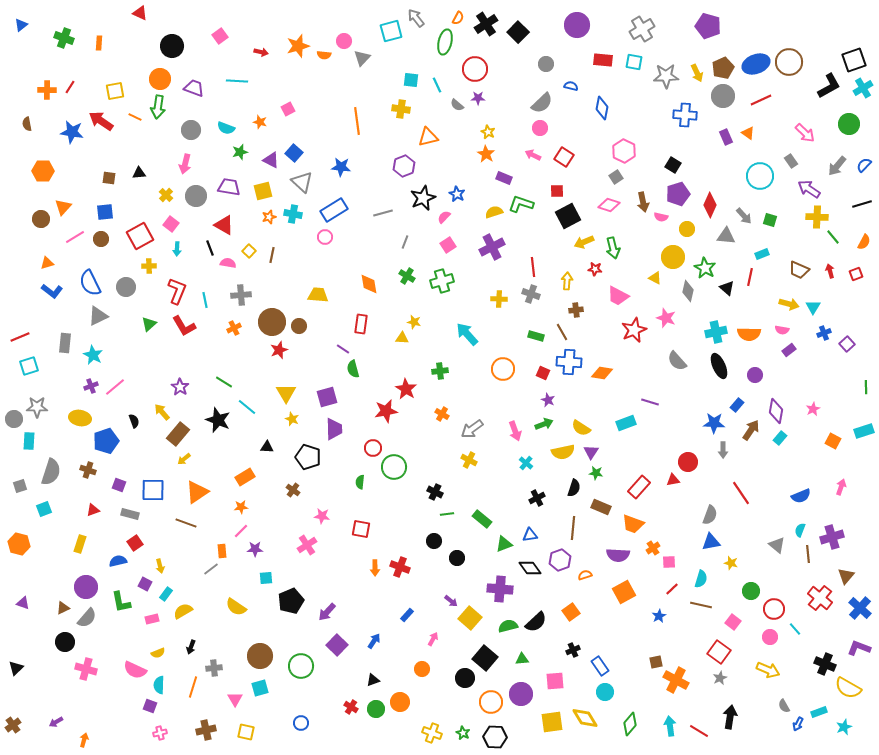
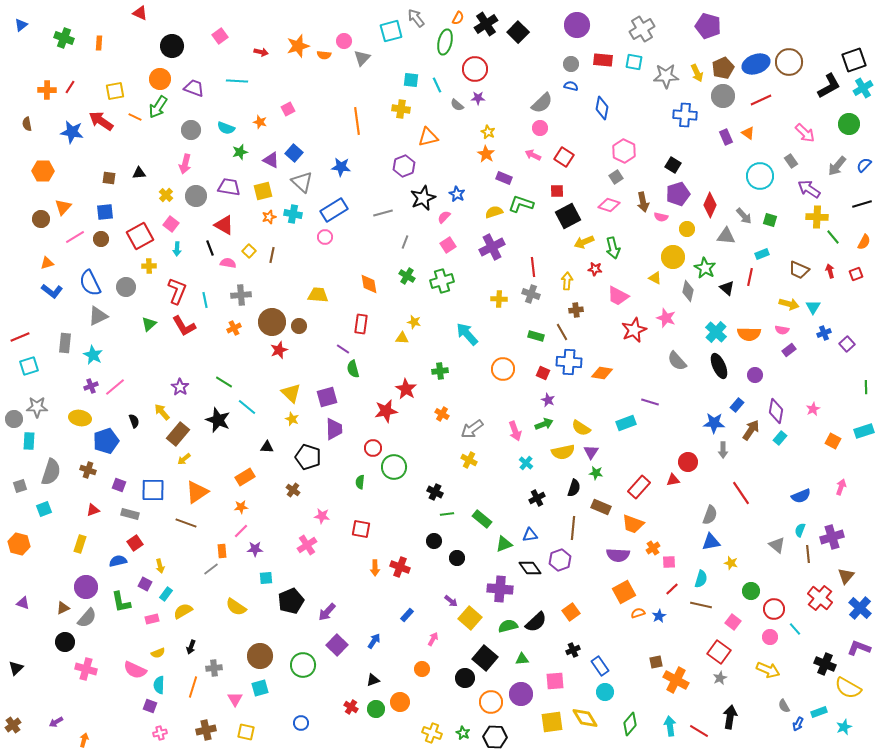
gray circle at (546, 64): moved 25 px right
green arrow at (158, 107): rotated 25 degrees clockwise
cyan cross at (716, 332): rotated 35 degrees counterclockwise
yellow triangle at (286, 393): moved 5 px right; rotated 15 degrees counterclockwise
orange semicircle at (585, 575): moved 53 px right, 38 px down
green circle at (301, 666): moved 2 px right, 1 px up
